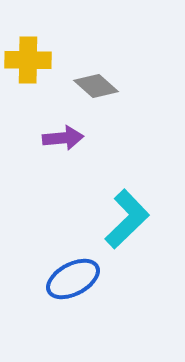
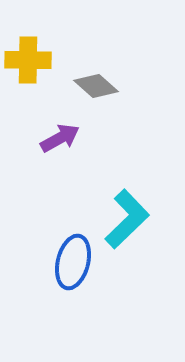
purple arrow: moved 3 px left; rotated 24 degrees counterclockwise
blue ellipse: moved 17 px up; rotated 48 degrees counterclockwise
